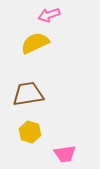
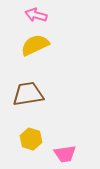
pink arrow: moved 13 px left; rotated 35 degrees clockwise
yellow semicircle: moved 2 px down
yellow hexagon: moved 1 px right, 7 px down
